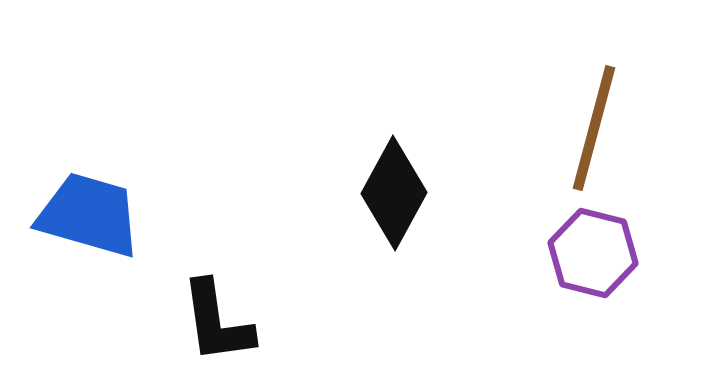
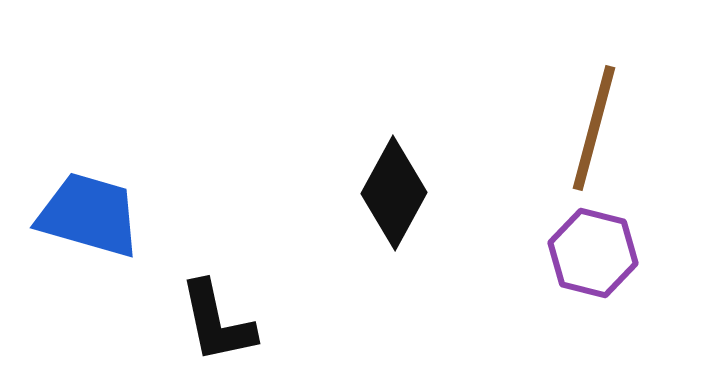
black L-shape: rotated 4 degrees counterclockwise
